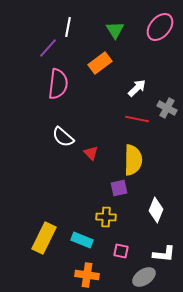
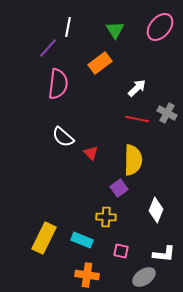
gray cross: moved 5 px down
purple square: rotated 24 degrees counterclockwise
